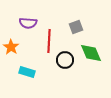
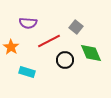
gray square: rotated 32 degrees counterclockwise
red line: rotated 60 degrees clockwise
